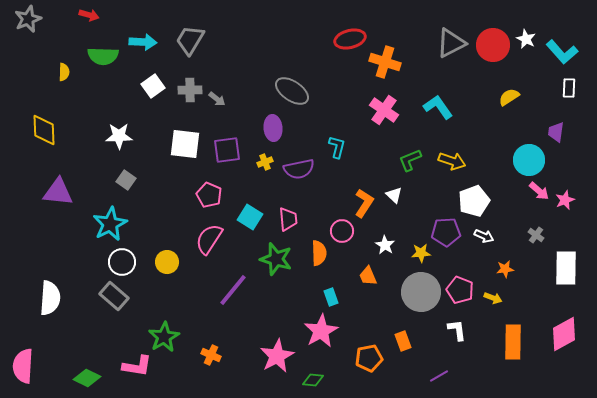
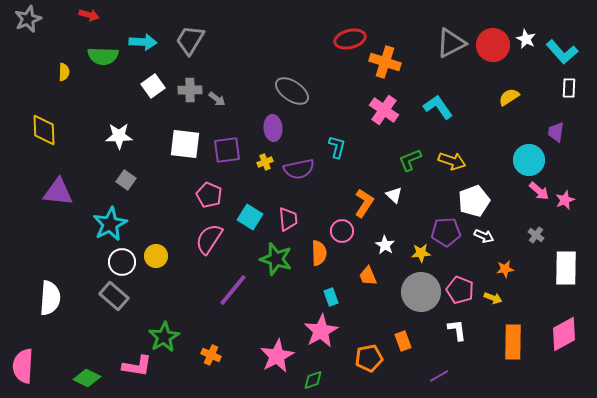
yellow circle at (167, 262): moved 11 px left, 6 px up
green diamond at (313, 380): rotated 25 degrees counterclockwise
